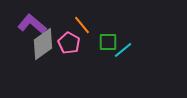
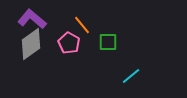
purple L-shape: moved 5 px up
gray diamond: moved 12 px left
cyan line: moved 8 px right, 26 px down
